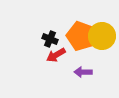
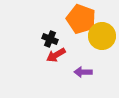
orange pentagon: moved 17 px up
